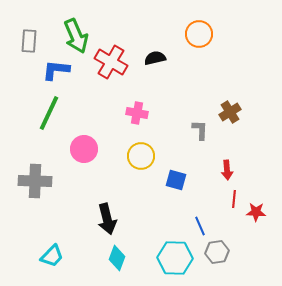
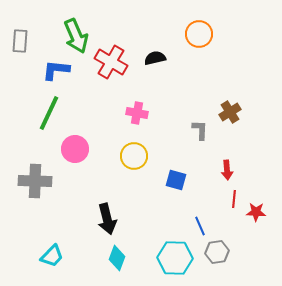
gray rectangle: moved 9 px left
pink circle: moved 9 px left
yellow circle: moved 7 px left
